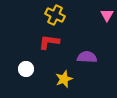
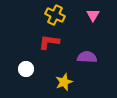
pink triangle: moved 14 px left
yellow star: moved 3 px down
